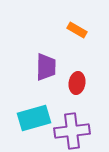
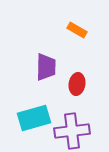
red ellipse: moved 1 px down
